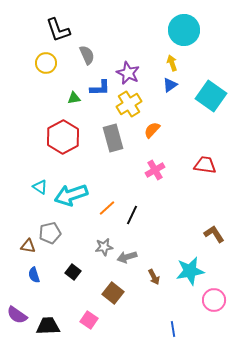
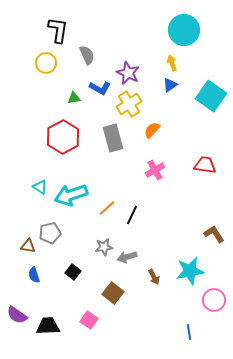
black L-shape: rotated 152 degrees counterclockwise
blue L-shape: rotated 30 degrees clockwise
blue line: moved 16 px right, 3 px down
